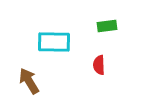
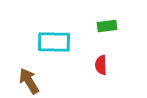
red semicircle: moved 2 px right
